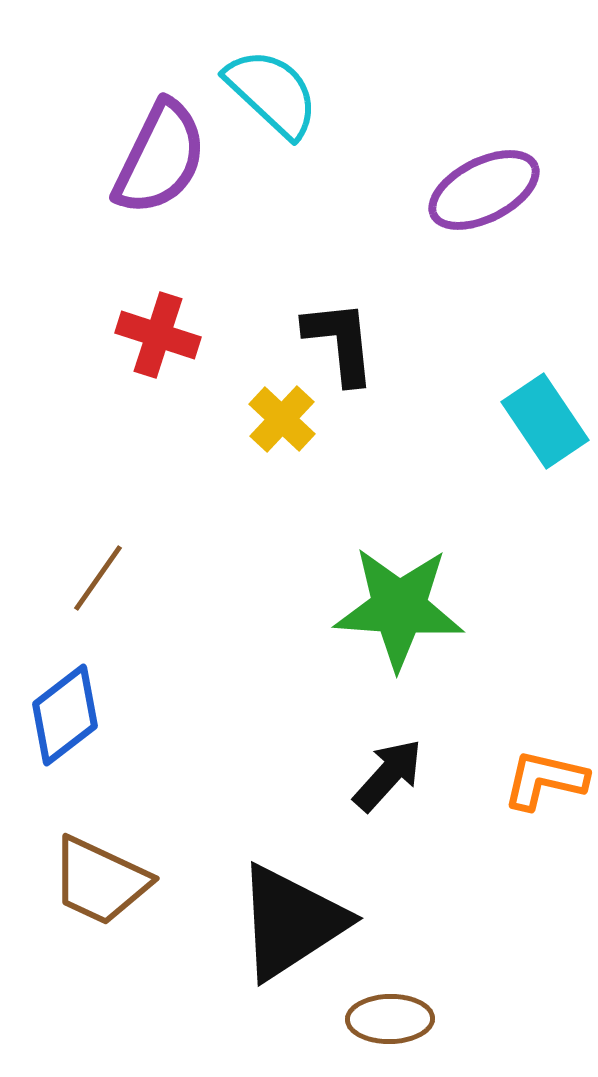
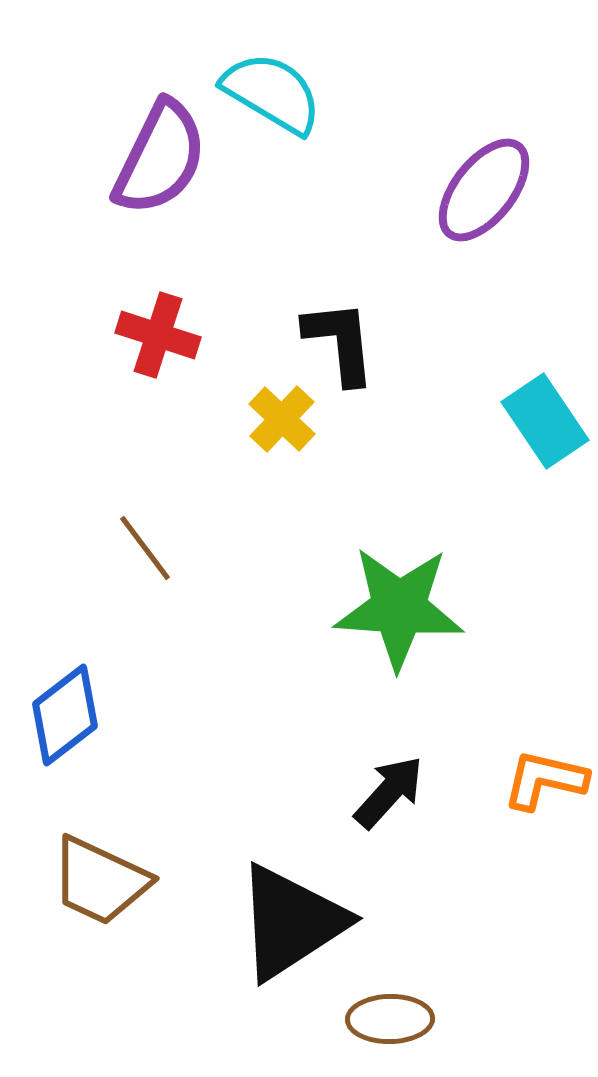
cyan semicircle: rotated 12 degrees counterclockwise
purple ellipse: rotated 25 degrees counterclockwise
brown line: moved 47 px right, 30 px up; rotated 72 degrees counterclockwise
black arrow: moved 1 px right, 17 px down
